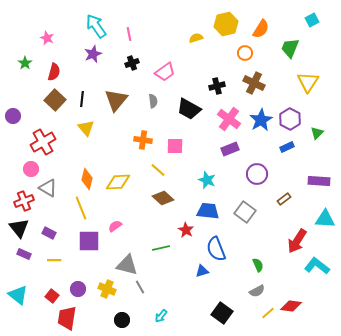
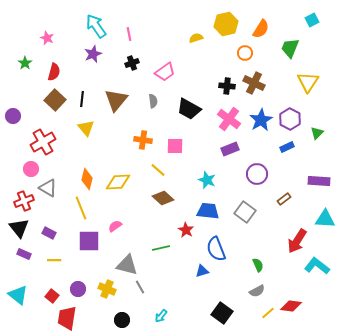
black cross at (217, 86): moved 10 px right; rotated 21 degrees clockwise
